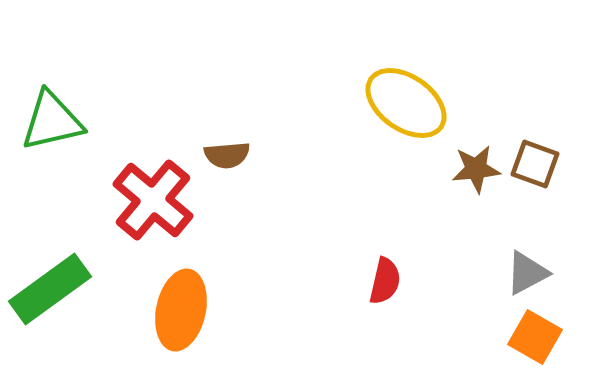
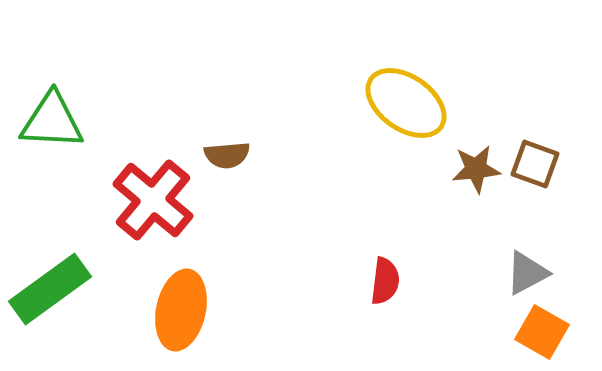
green triangle: rotated 16 degrees clockwise
red semicircle: rotated 6 degrees counterclockwise
orange square: moved 7 px right, 5 px up
